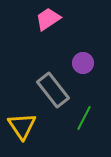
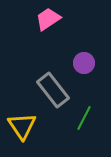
purple circle: moved 1 px right
